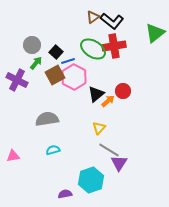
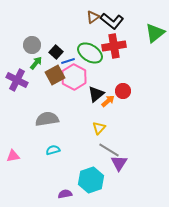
green ellipse: moved 3 px left, 4 px down
